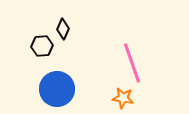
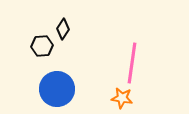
black diamond: rotated 10 degrees clockwise
pink line: rotated 27 degrees clockwise
orange star: moved 1 px left
